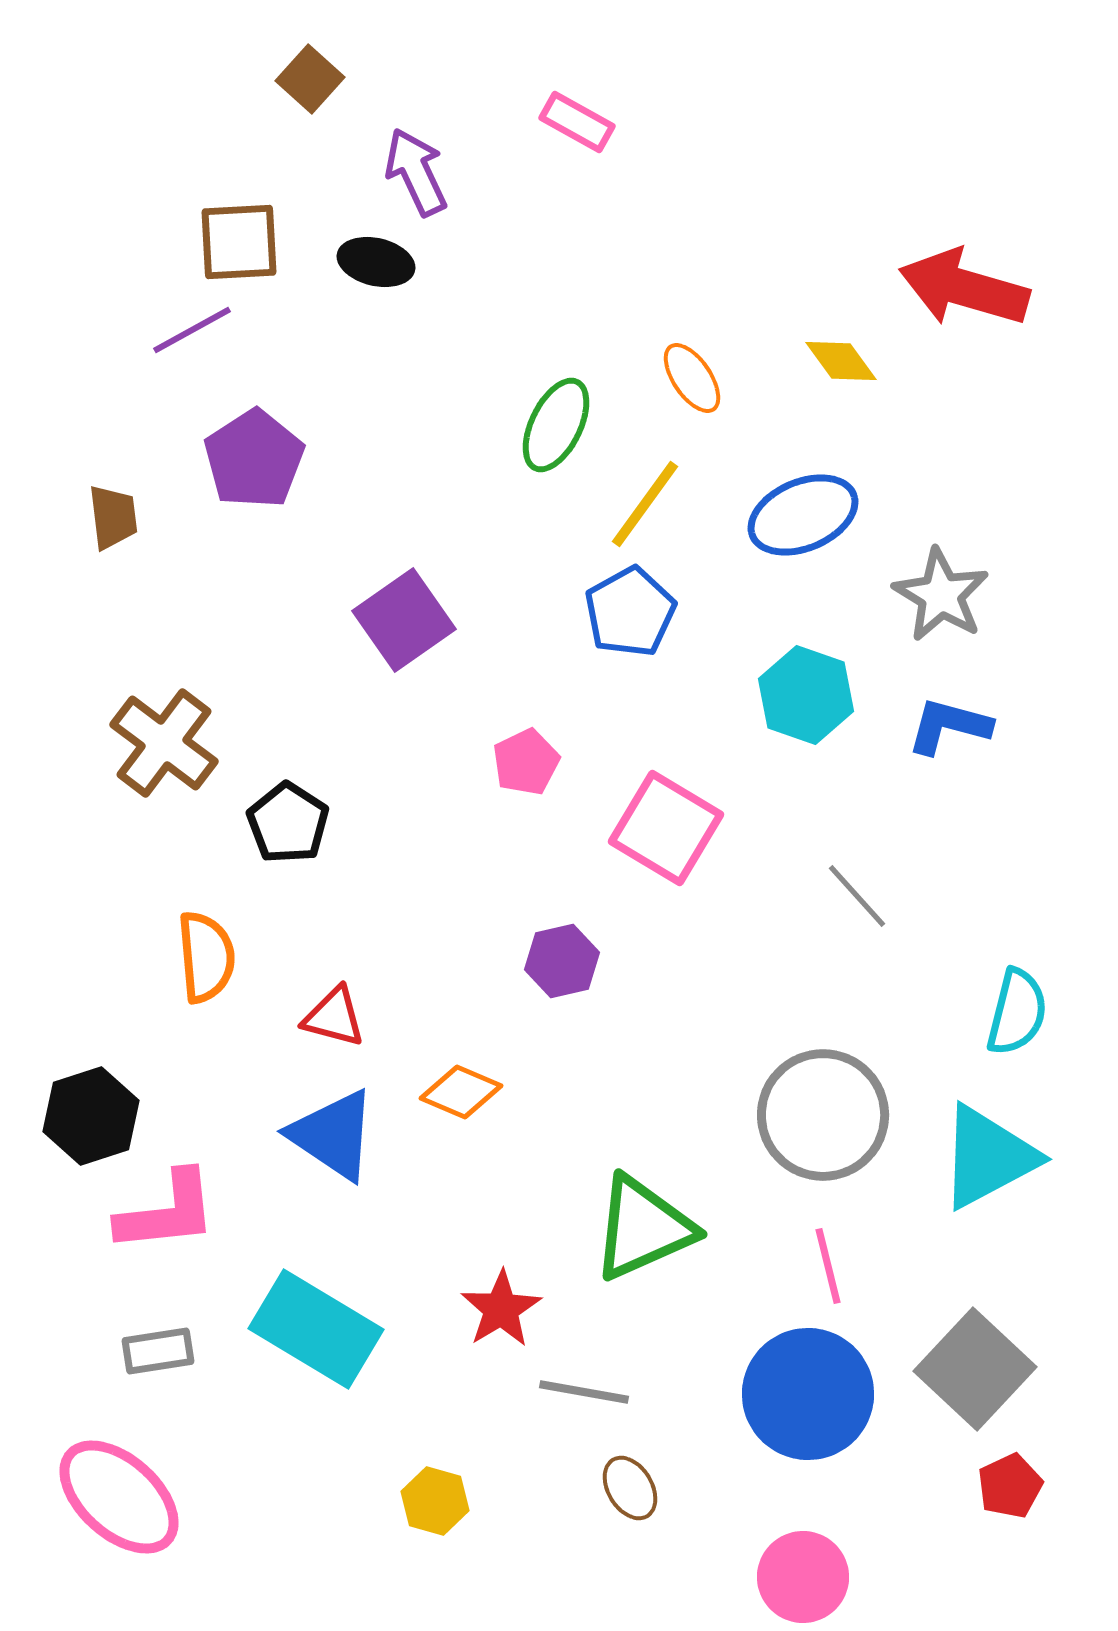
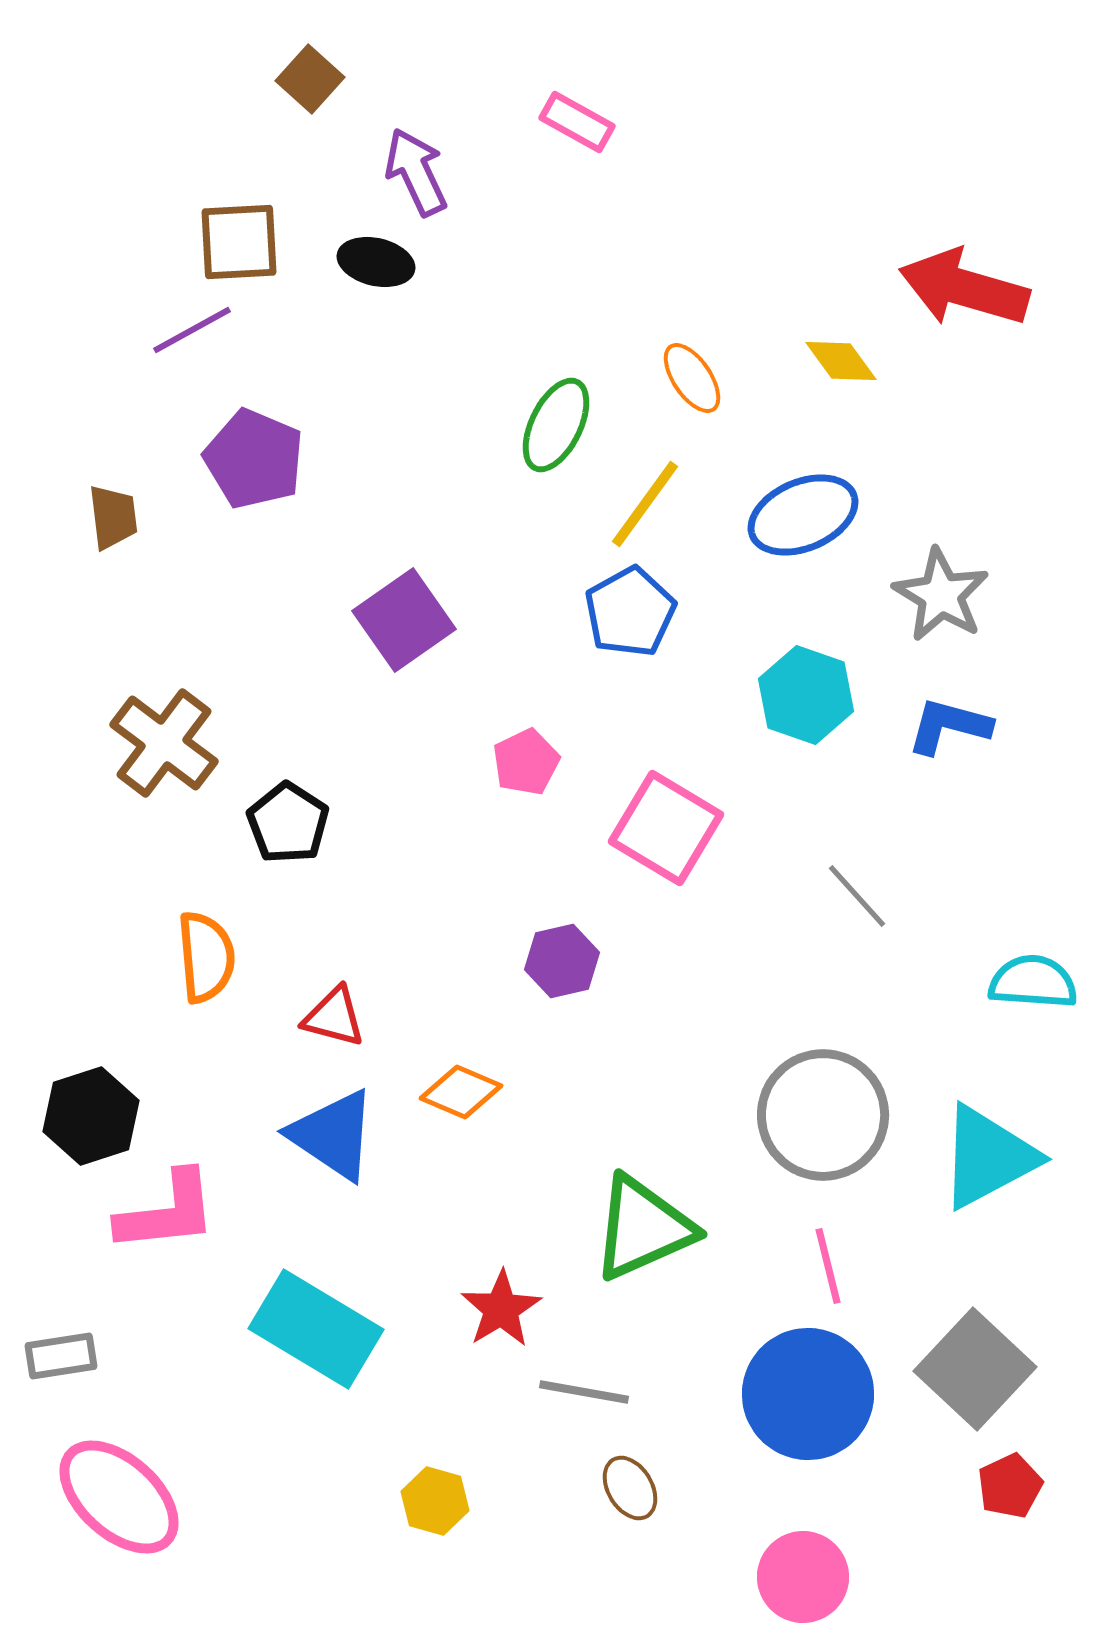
purple pentagon at (254, 459): rotated 16 degrees counterclockwise
cyan semicircle at (1017, 1012): moved 16 px right, 30 px up; rotated 100 degrees counterclockwise
gray rectangle at (158, 1351): moved 97 px left, 5 px down
